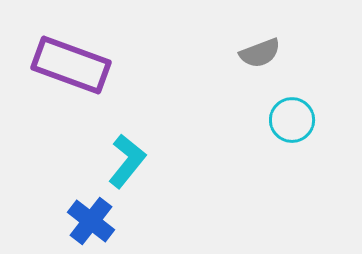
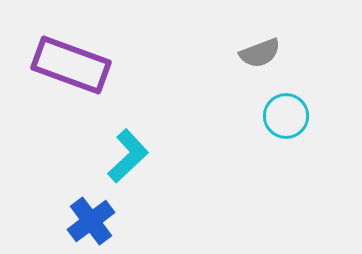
cyan circle: moved 6 px left, 4 px up
cyan L-shape: moved 1 px right, 5 px up; rotated 8 degrees clockwise
blue cross: rotated 15 degrees clockwise
